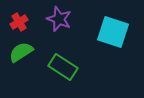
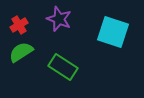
red cross: moved 3 px down
